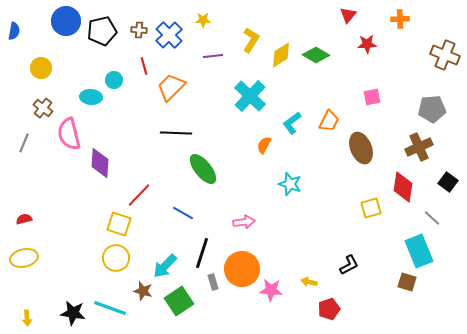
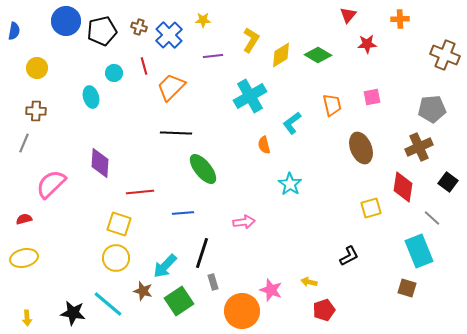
brown cross at (139, 30): moved 3 px up; rotated 14 degrees clockwise
green diamond at (316, 55): moved 2 px right
yellow circle at (41, 68): moved 4 px left
cyan circle at (114, 80): moved 7 px up
cyan cross at (250, 96): rotated 16 degrees clockwise
cyan ellipse at (91, 97): rotated 70 degrees clockwise
brown cross at (43, 108): moved 7 px left, 3 px down; rotated 36 degrees counterclockwise
orange trapezoid at (329, 121): moved 3 px right, 16 px up; rotated 40 degrees counterclockwise
pink semicircle at (69, 134): moved 18 px left, 50 px down; rotated 60 degrees clockwise
orange semicircle at (264, 145): rotated 42 degrees counterclockwise
cyan star at (290, 184): rotated 15 degrees clockwise
red line at (139, 195): moved 1 px right, 3 px up; rotated 40 degrees clockwise
blue line at (183, 213): rotated 35 degrees counterclockwise
black L-shape at (349, 265): moved 9 px up
orange circle at (242, 269): moved 42 px down
brown square at (407, 282): moved 6 px down
pink star at (271, 290): rotated 15 degrees clockwise
cyan line at (110, 308): moved 2 px left, 4 px up; rotated 20 degrees clockwise
red pentagon at (329, 309): moved 5 px left, 1 px down
